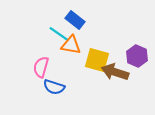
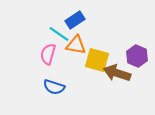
blue rectangle: rotated 72 degrees counterclockwise
orange triangle: moved 5 px right
pink semicircle: moved 7 px right, 13 px up
brown arrow: moved 2 px right, 1 px down
